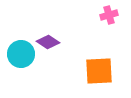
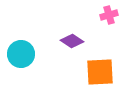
purple diamond: moved 24 px right, 1 px up
orange square: moved 1 px right, 1 px down
